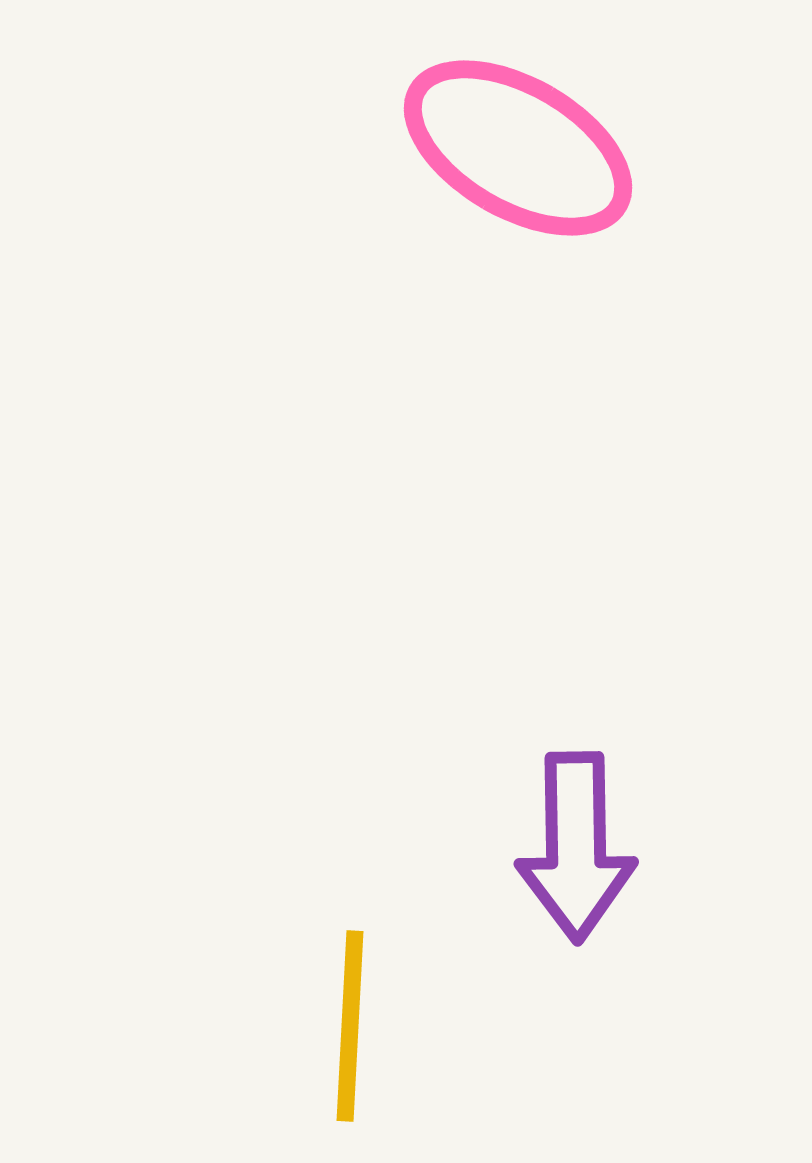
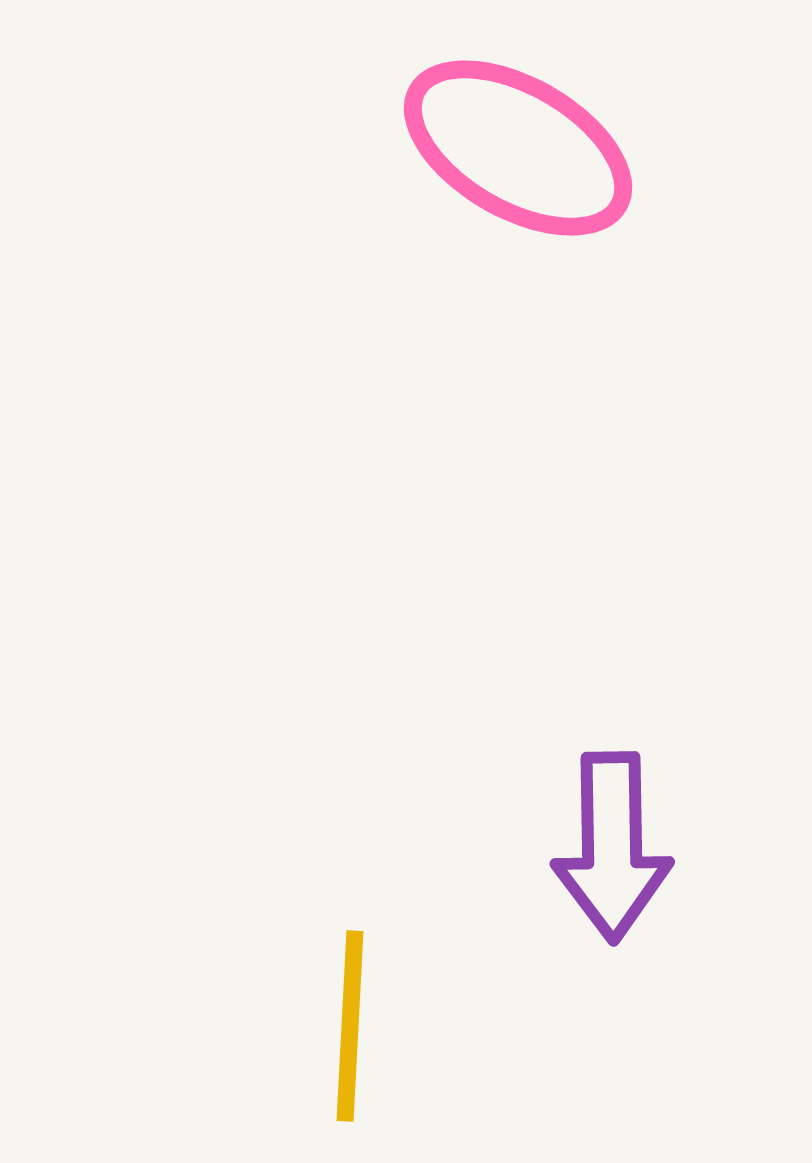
purple arrow: moved 36 px right
